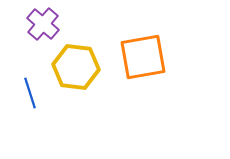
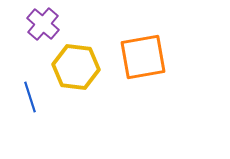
blue line: moved 4 px down
